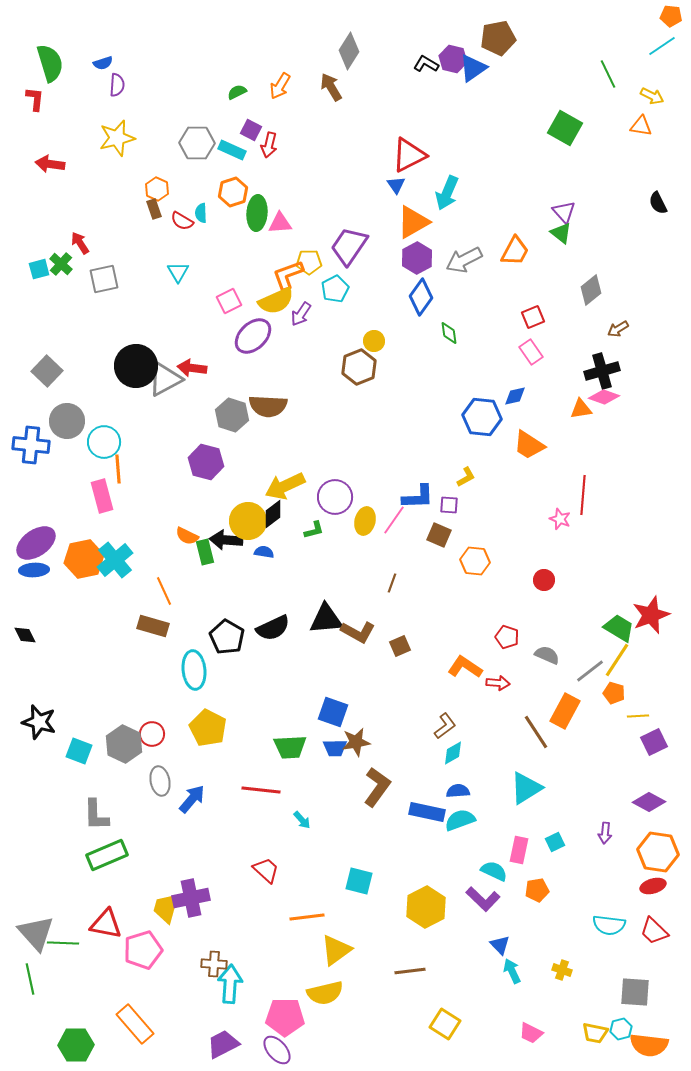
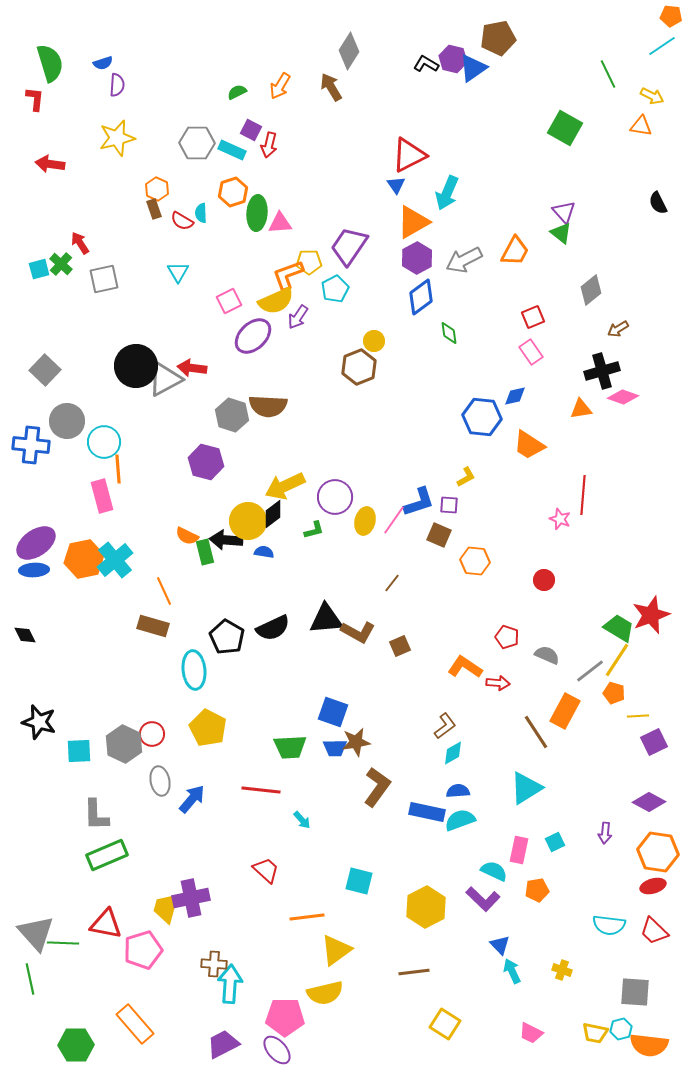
blue diamond at (421, 297): rotated 18 degrees clockwise
purple arrow at (301, 314): moved 3 px left, 3 px down
gray square at (47, 371): moved 2 px left, 1 px up
pink diamond at (604, 397): moved 19 px right
blue L-shape at (418, 497): moved 1 px right, 5 px down; rotated 16 degrees counterclockwise
brown line at (392, 583): rotated 18 degrees clockwise
cyan square at (79, 751): rotated 24 degrees counterclockwise
brown line at (410, 971): moved 4 px right, 1 px down
